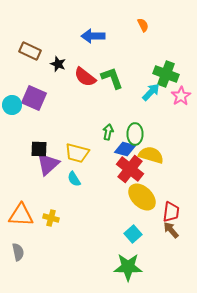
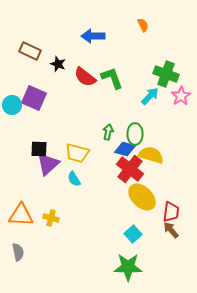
cyan arrow: moved 1 px left, 4 px down
